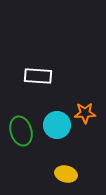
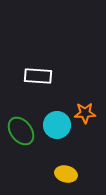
green ellipse: rotated 20 degrees counterclockwise
